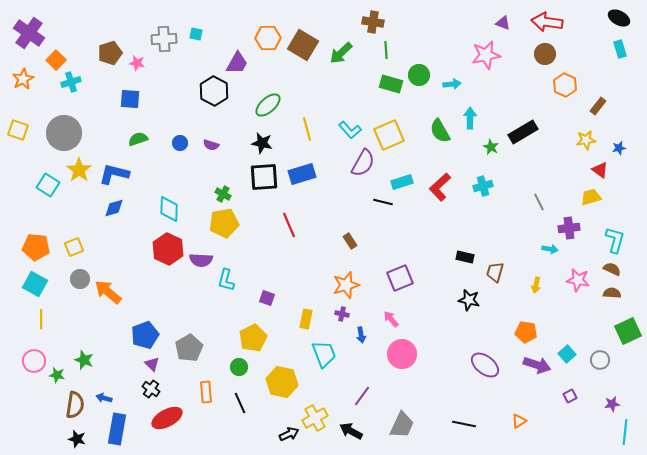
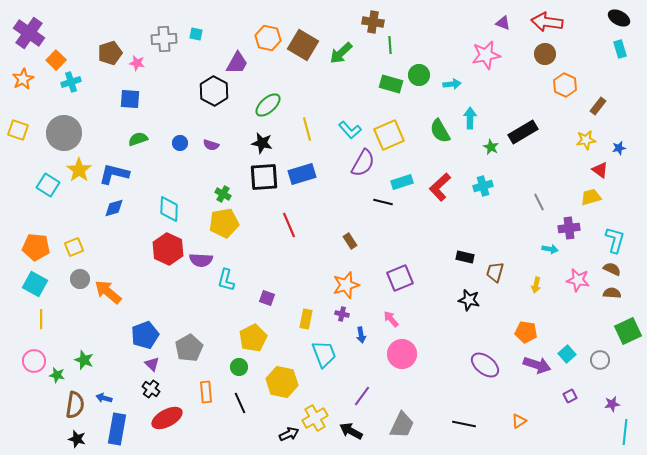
orange hexagon at (268, 38): rotated 15 degrees clockwise
green line at (386, 50): moved 4 px right, 5 px up
